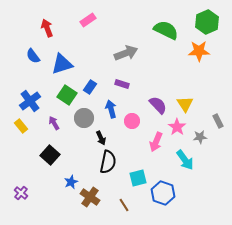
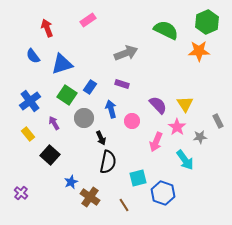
yellow rectangle: moved 7 px right, 8 px down
